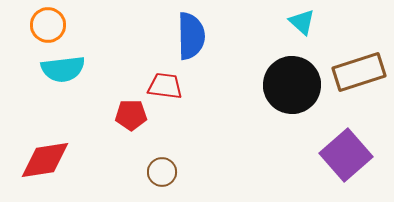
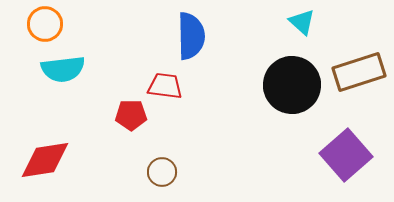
orange circle: moved 3 px left, 1 px up
